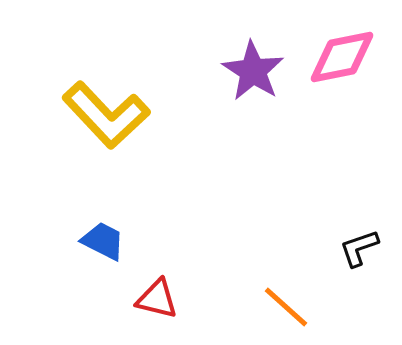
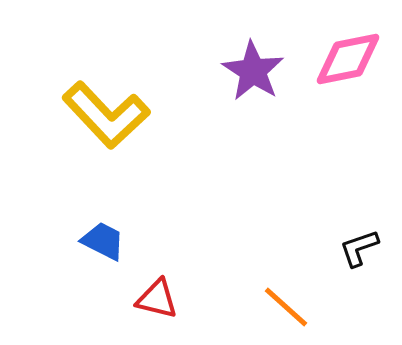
pink diamond: moved 6 px right, 2 px down
